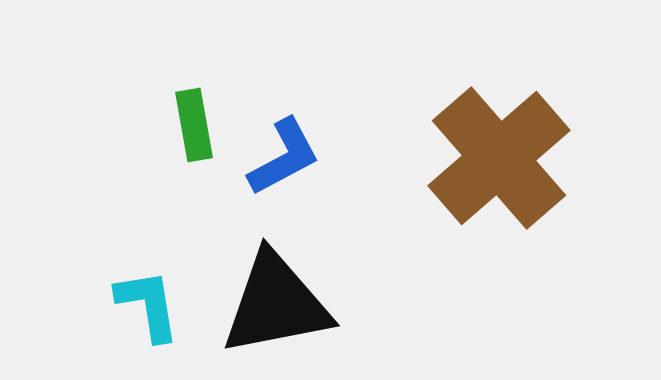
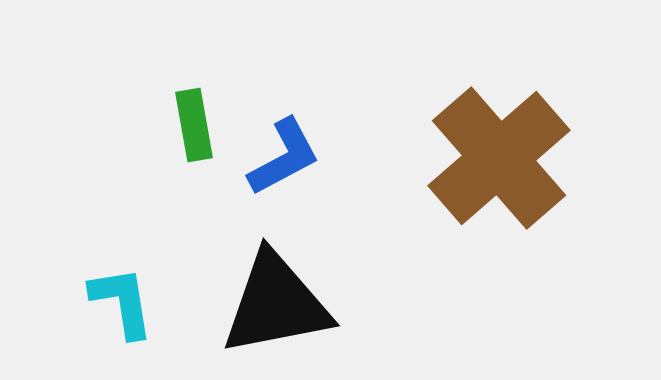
cyan L-shape: moved 26 px left, 3 px up
